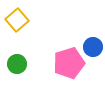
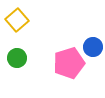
green circle: moved 6 px up
